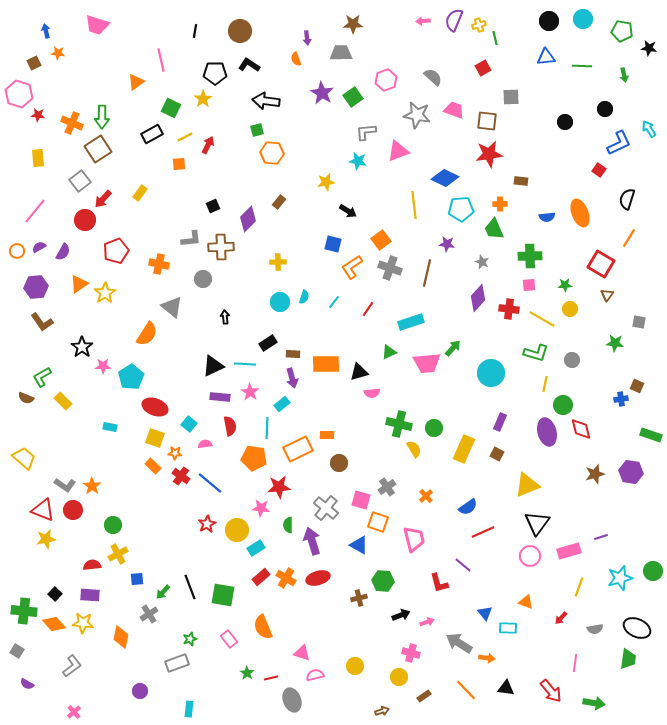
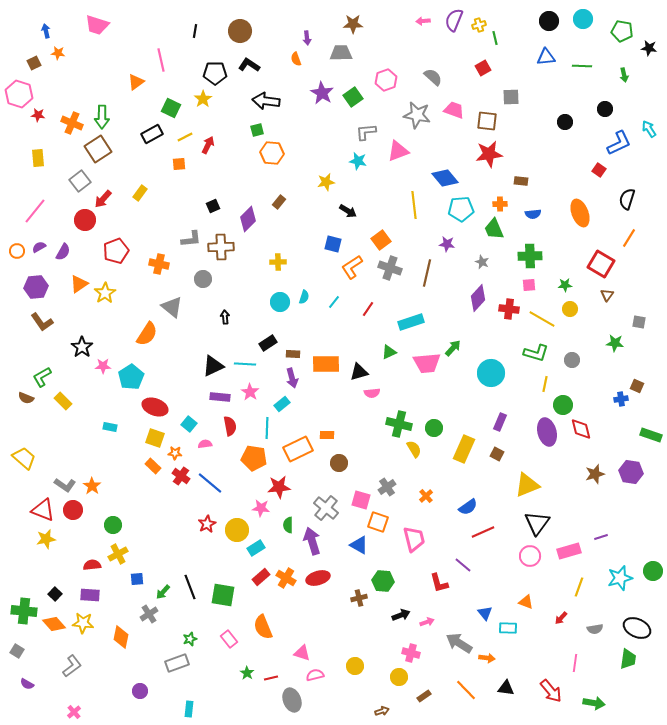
blue diamond at (445, 178): rotated 24 degrees clockwise
blue semicircle at (547, 217): moved 14 px left, 3 px up
